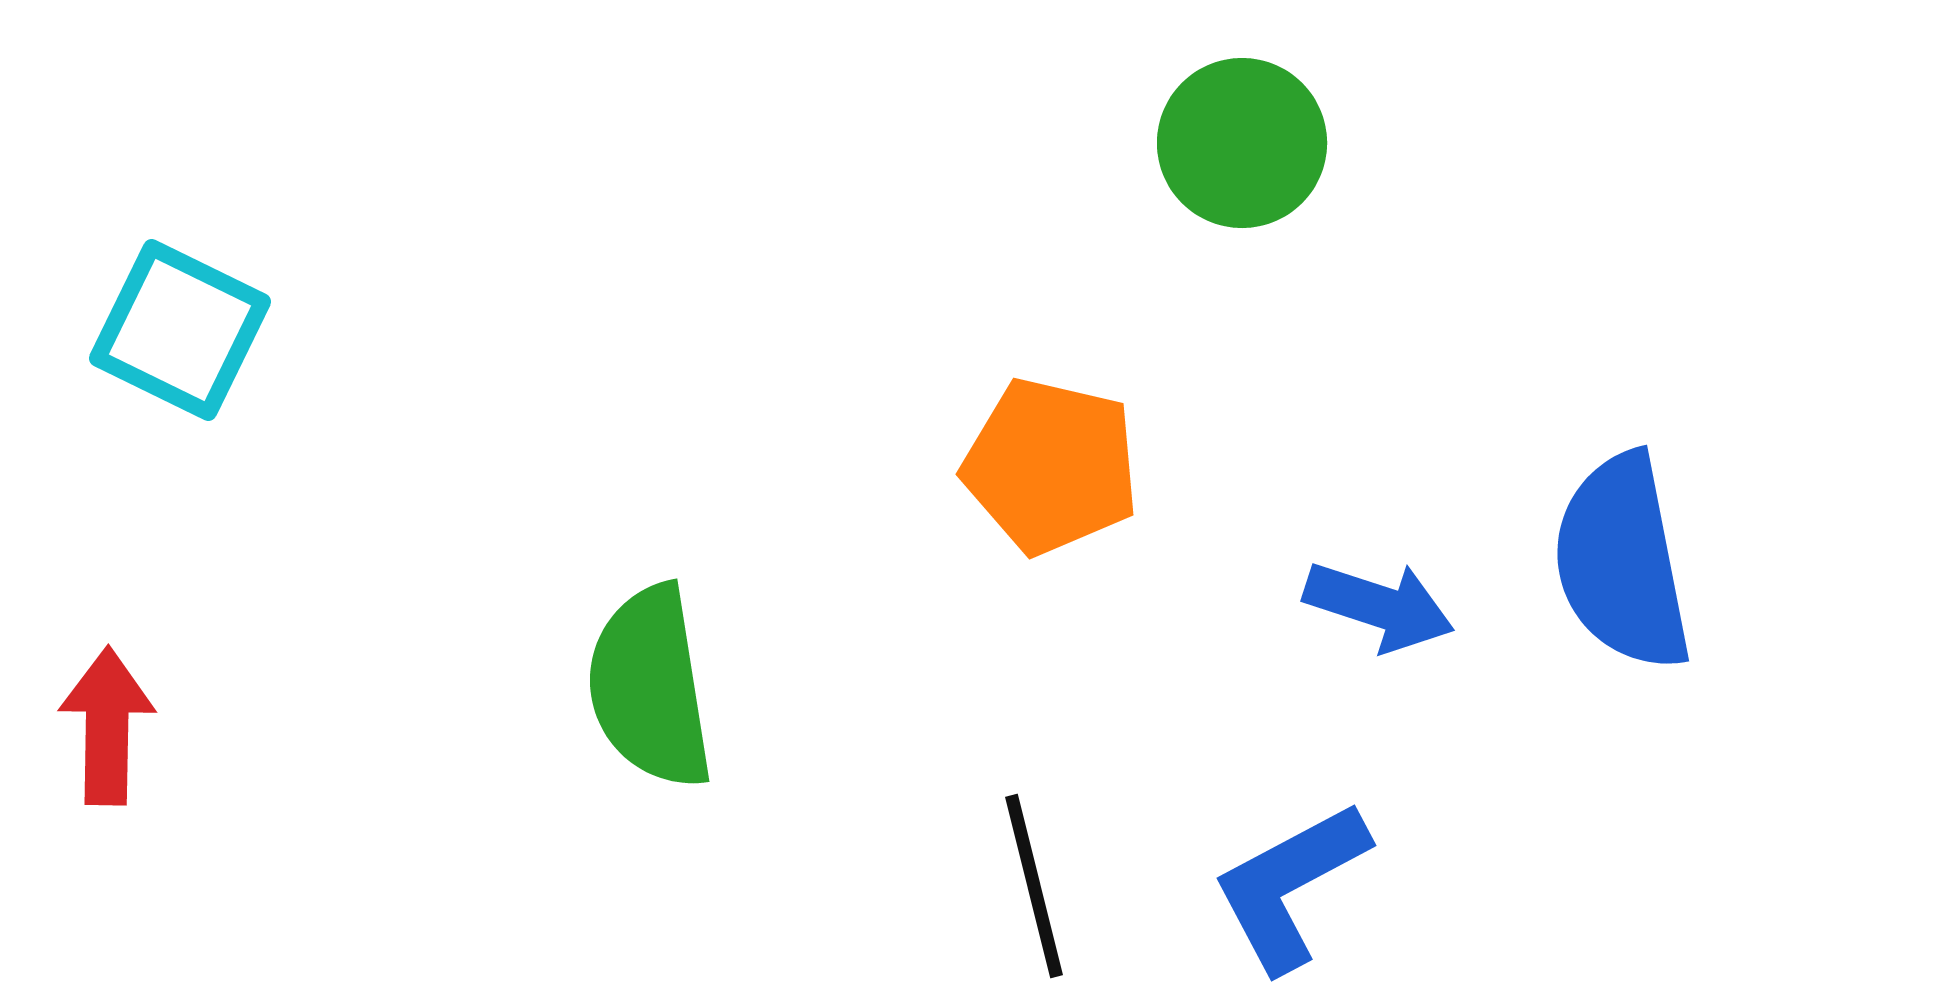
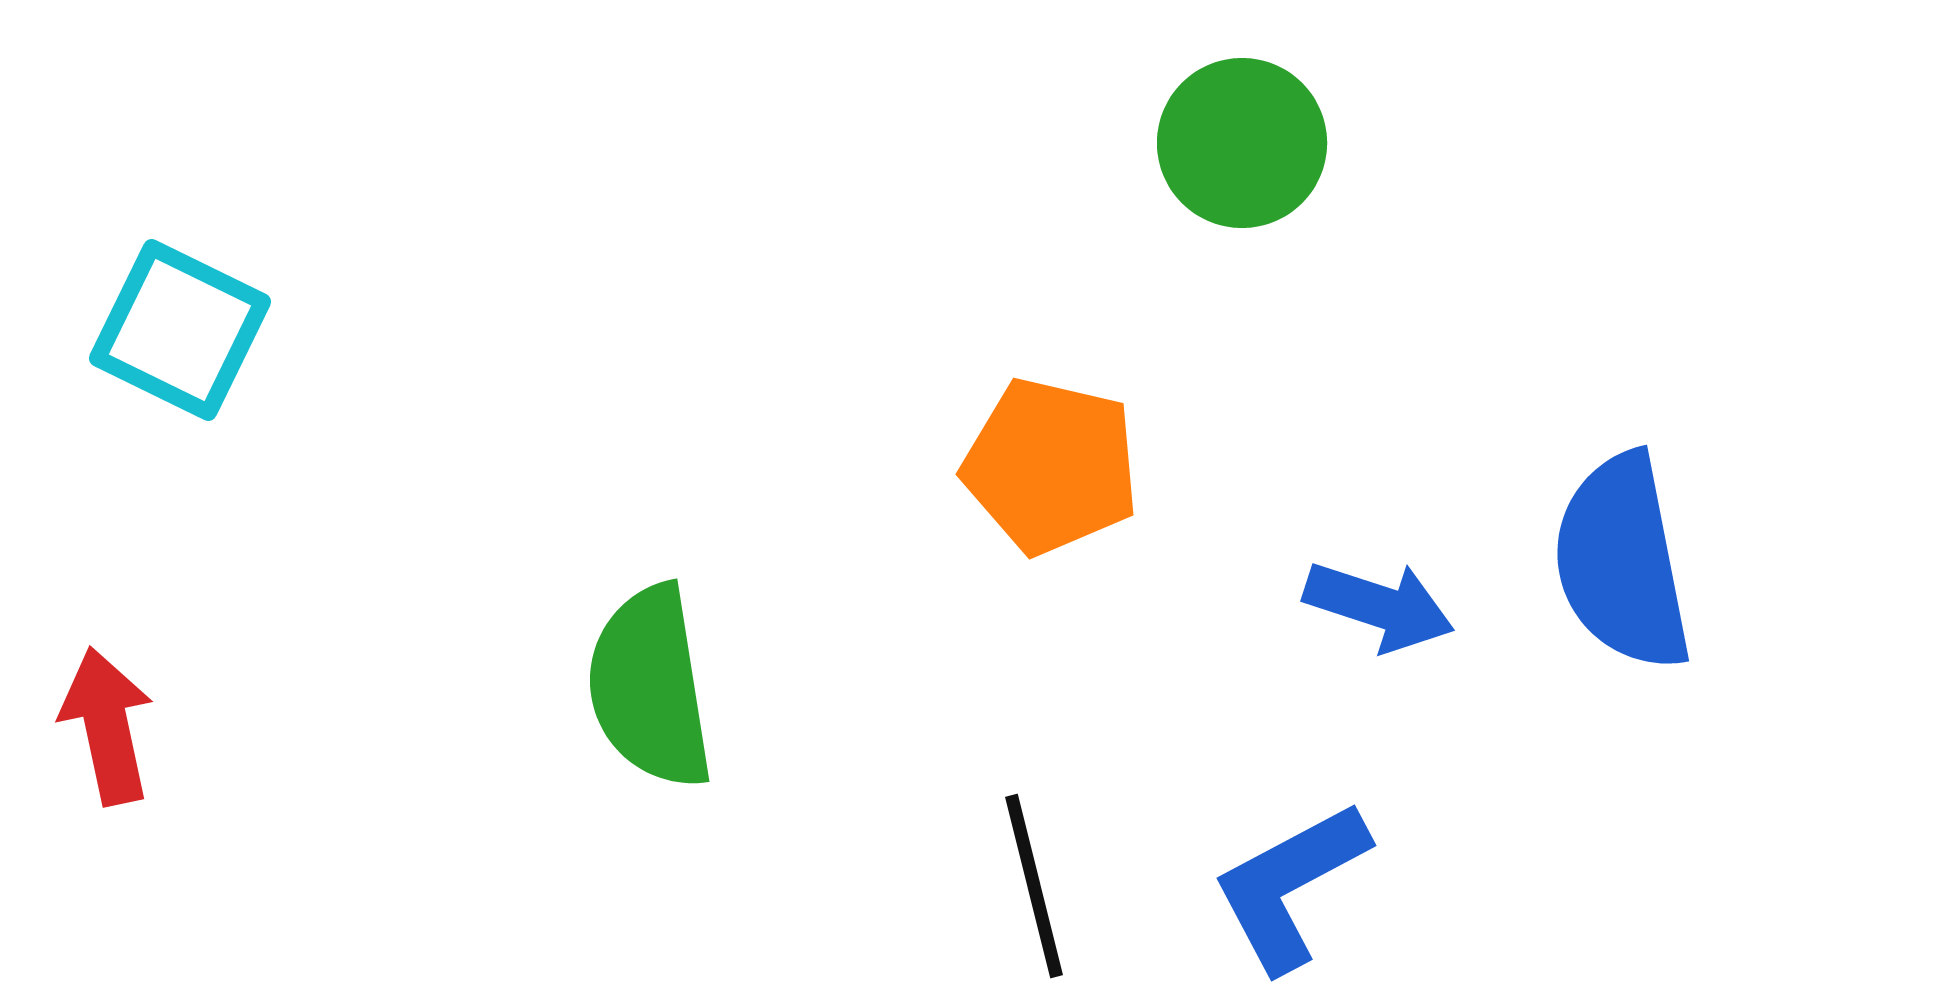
red arrow: rotated 13 degrees counterclockwise
